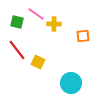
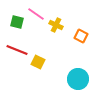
yellow cross: moved 2 px right, 1 px down; rotated 24 degrees clockwise
orange square: moved 2 px left; rotated 32 degrees clockwise
red line: rotated 30 degrees counterclockwise
cyan circle: moved 7 px right, 4 px up
